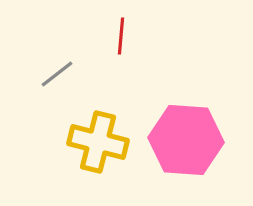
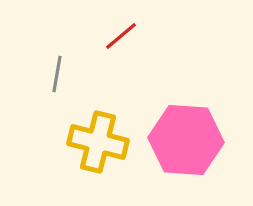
red line: rotated 45 degrees clockwise
gray line: rotated 42 degrees counterclockwise
